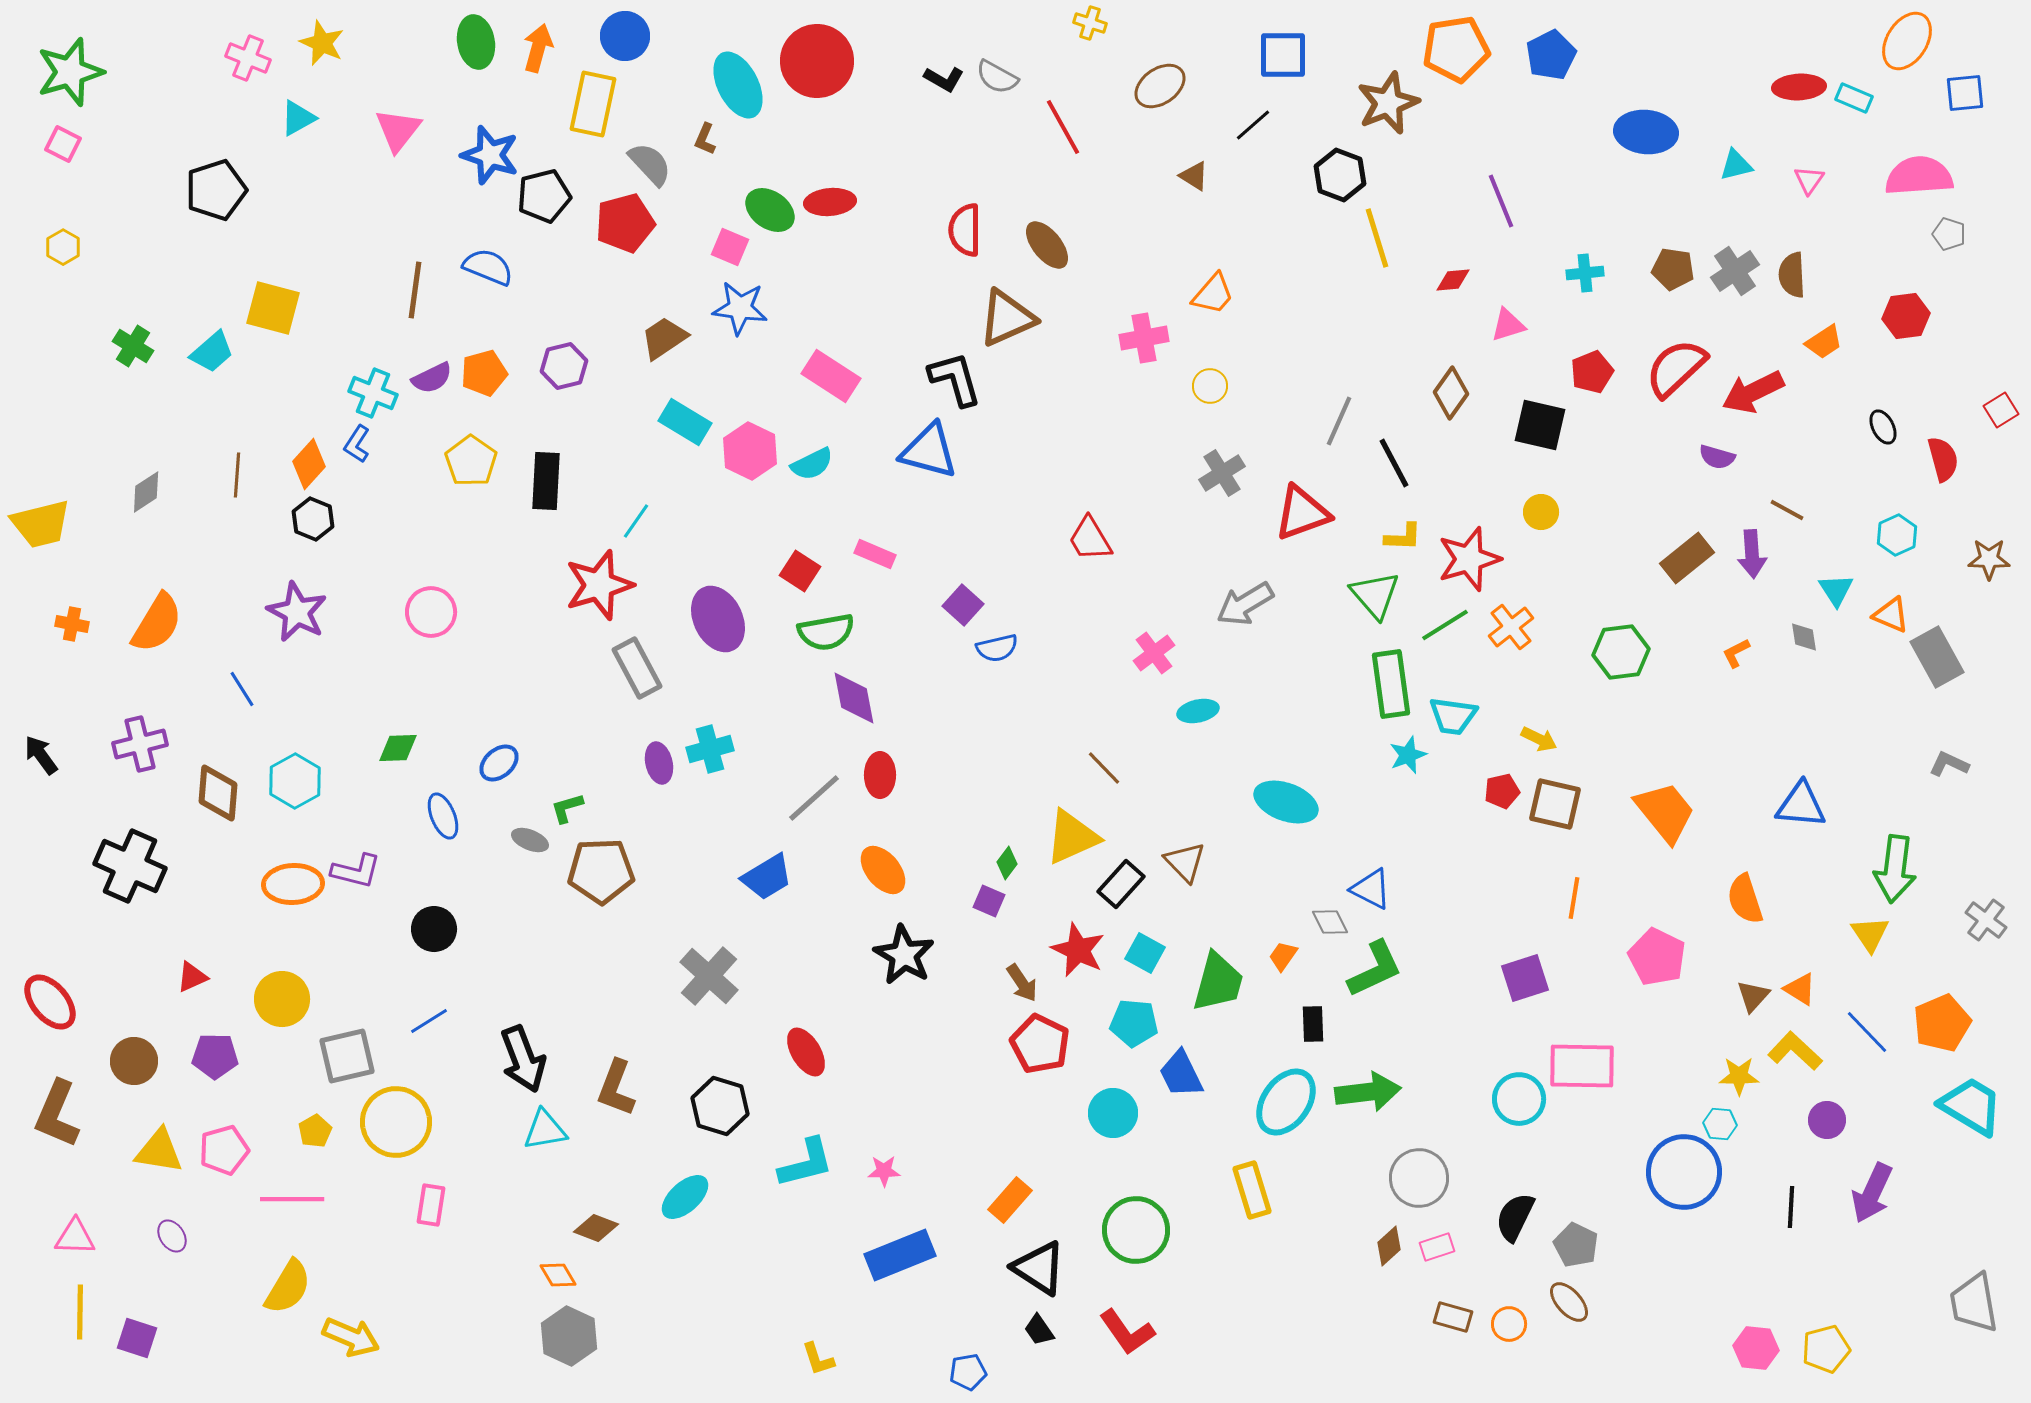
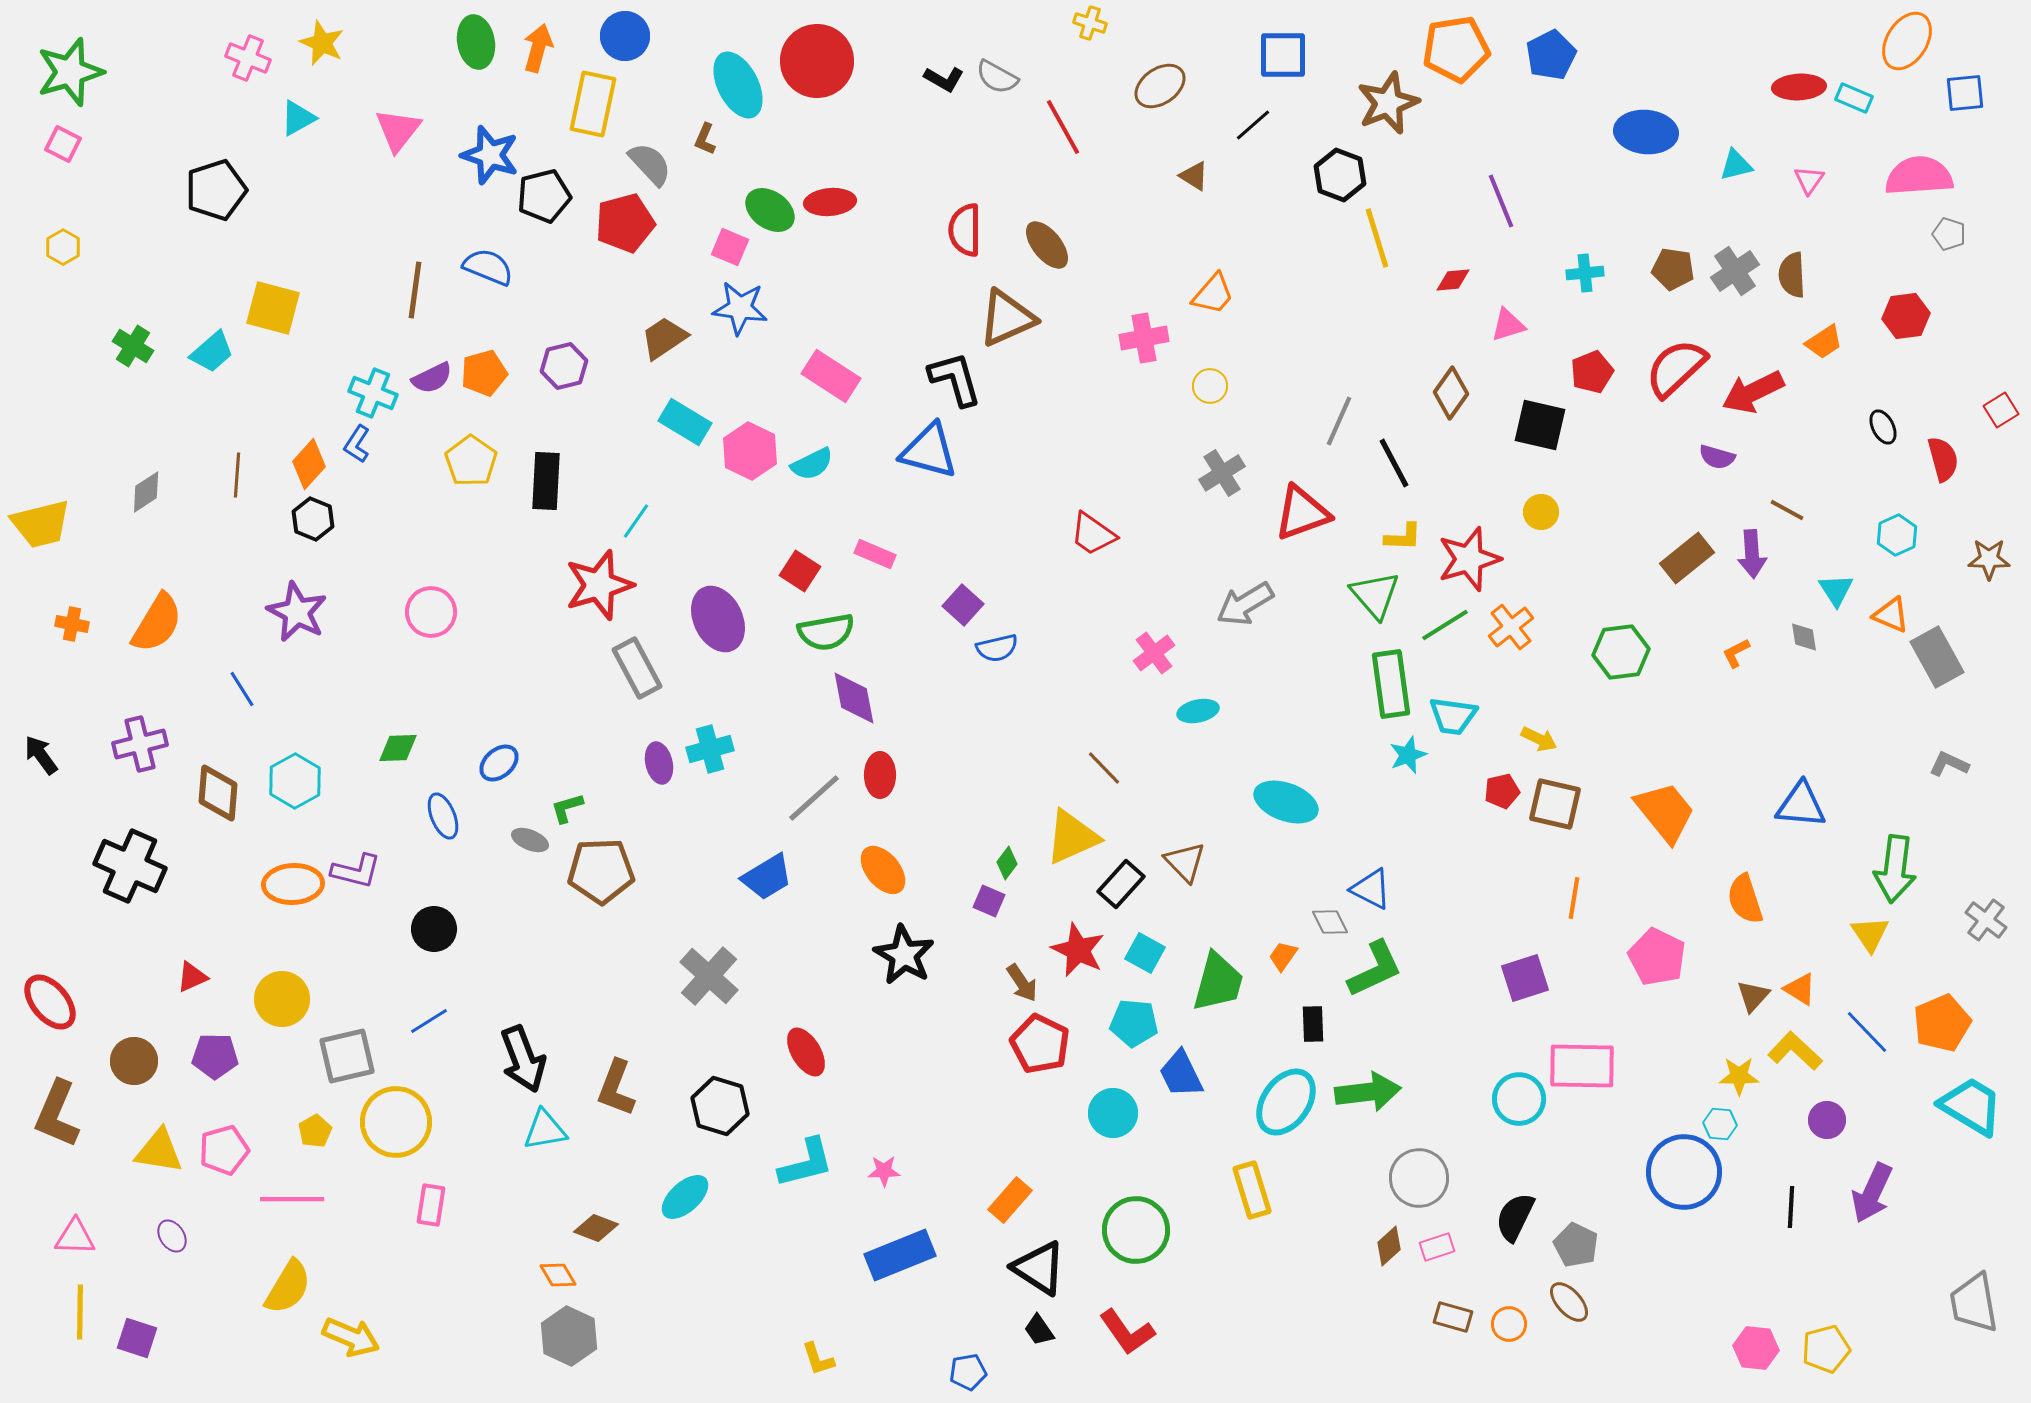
red trapezoid at (1090, 539): moved 3 px right, 5 px up; rotated 24 degrees counterclockwise
